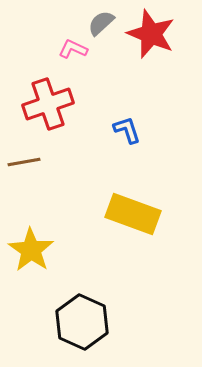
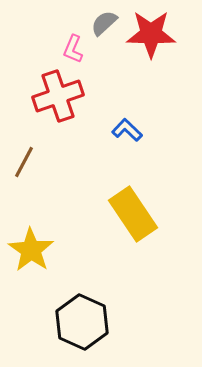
gray semicircle: moved 3 px right
red star: rotated 21 degrees counterclockwise
pink L-shape: rotated 92 degrees counterclockwise
red cross: moved 10 px right, 8 px up
blue L-shape: rotated 28 degrees counterclockwise
brown line: rotated 52 degrees counterclockwise
yellow rectangle: rotated 36 degrees clockwise
